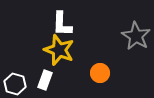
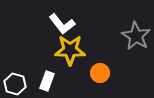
white L-shape: rotated 40 degrees counterclockwise
yellow star: moved 11 px right; rotated 20 degrees counterclockwise
white rectangle: moved 2 px right, 1 px down
